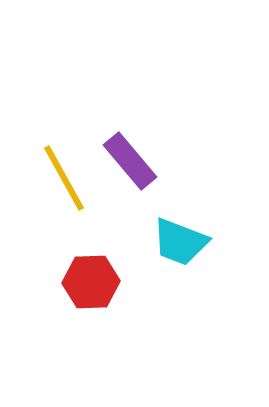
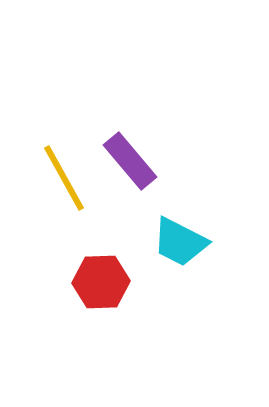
cyan trapezoid: rotated 6 degrees clockwise
red hexagon: moved 10 px right
